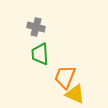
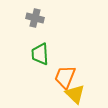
gray cross: moved 1 px left, 9 px up
yellow triangle: rotated 20 degrees clockwise
